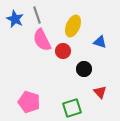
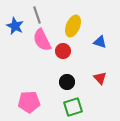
blue star: moved 7 px down
black circle: moved 17 px left, 13 px down
red triangle: moved 14 px up
pink pentagon: rotated 20 degrees counterclockwise
green square: moved 1 px right, 1 px up
